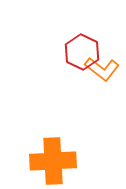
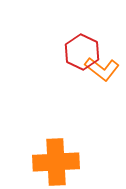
orange cross: moved 3 px right, 1 px down
